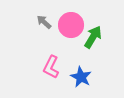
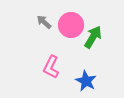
blue star: moved 5 px right, 4 px down
